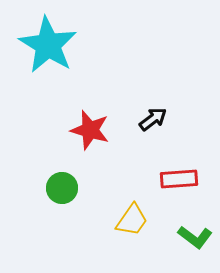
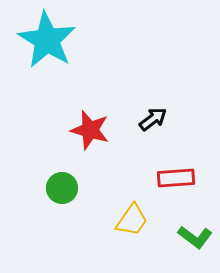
cyan star: moved 1 px left, 5 px up
red rectangle: moved 3 px left, 1 px up
